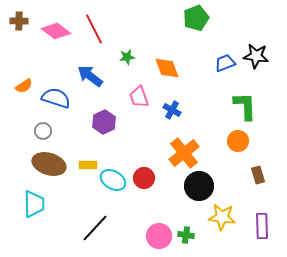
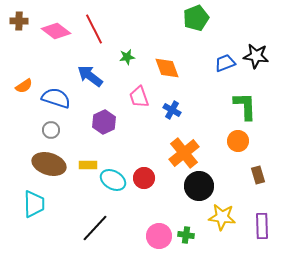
gray circle: moved 8 px right, 1 px up
